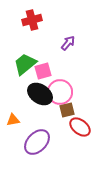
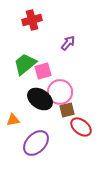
black ellipse: moved 5 px down
red ellipse: moved 1 px right
purple ellipse: moved 1 px left, 1 px down
